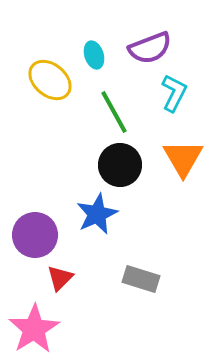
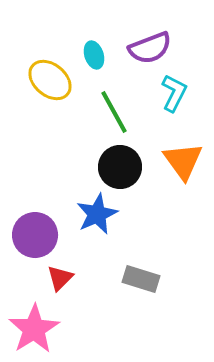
orange triangle: moved 3 px down; rotated 6 degrees counterclockwise
black circle: moved 2 px down
